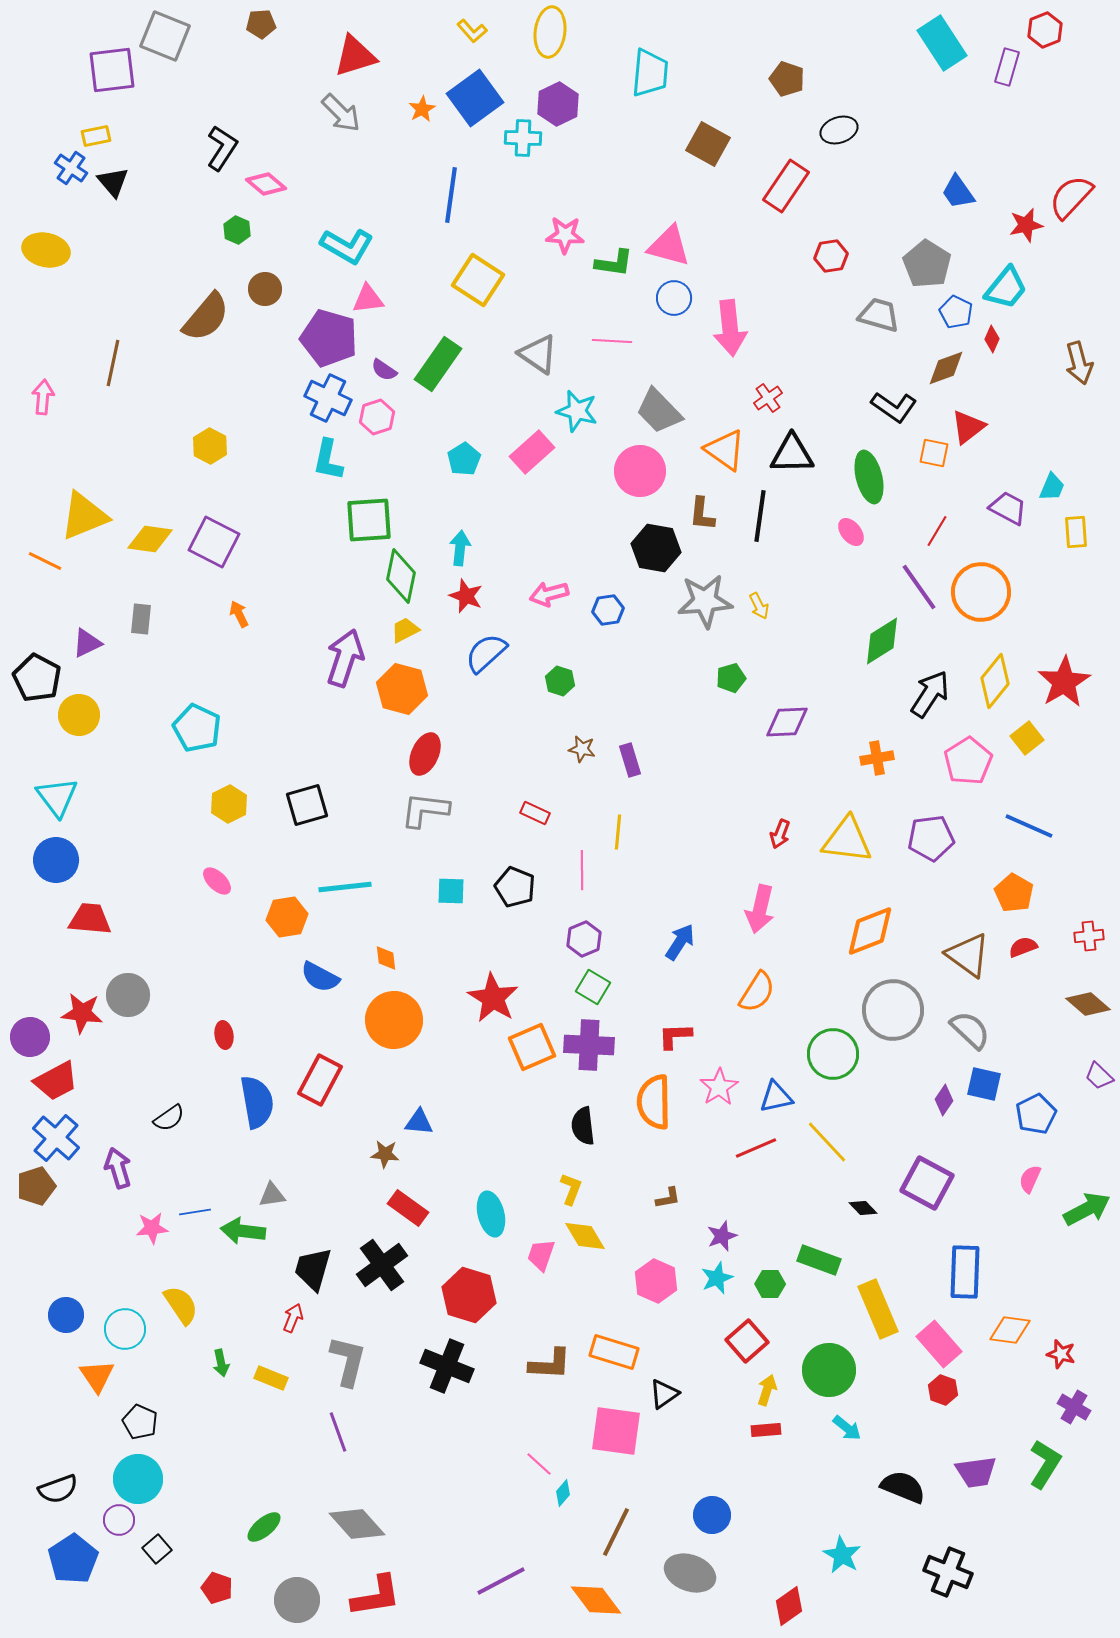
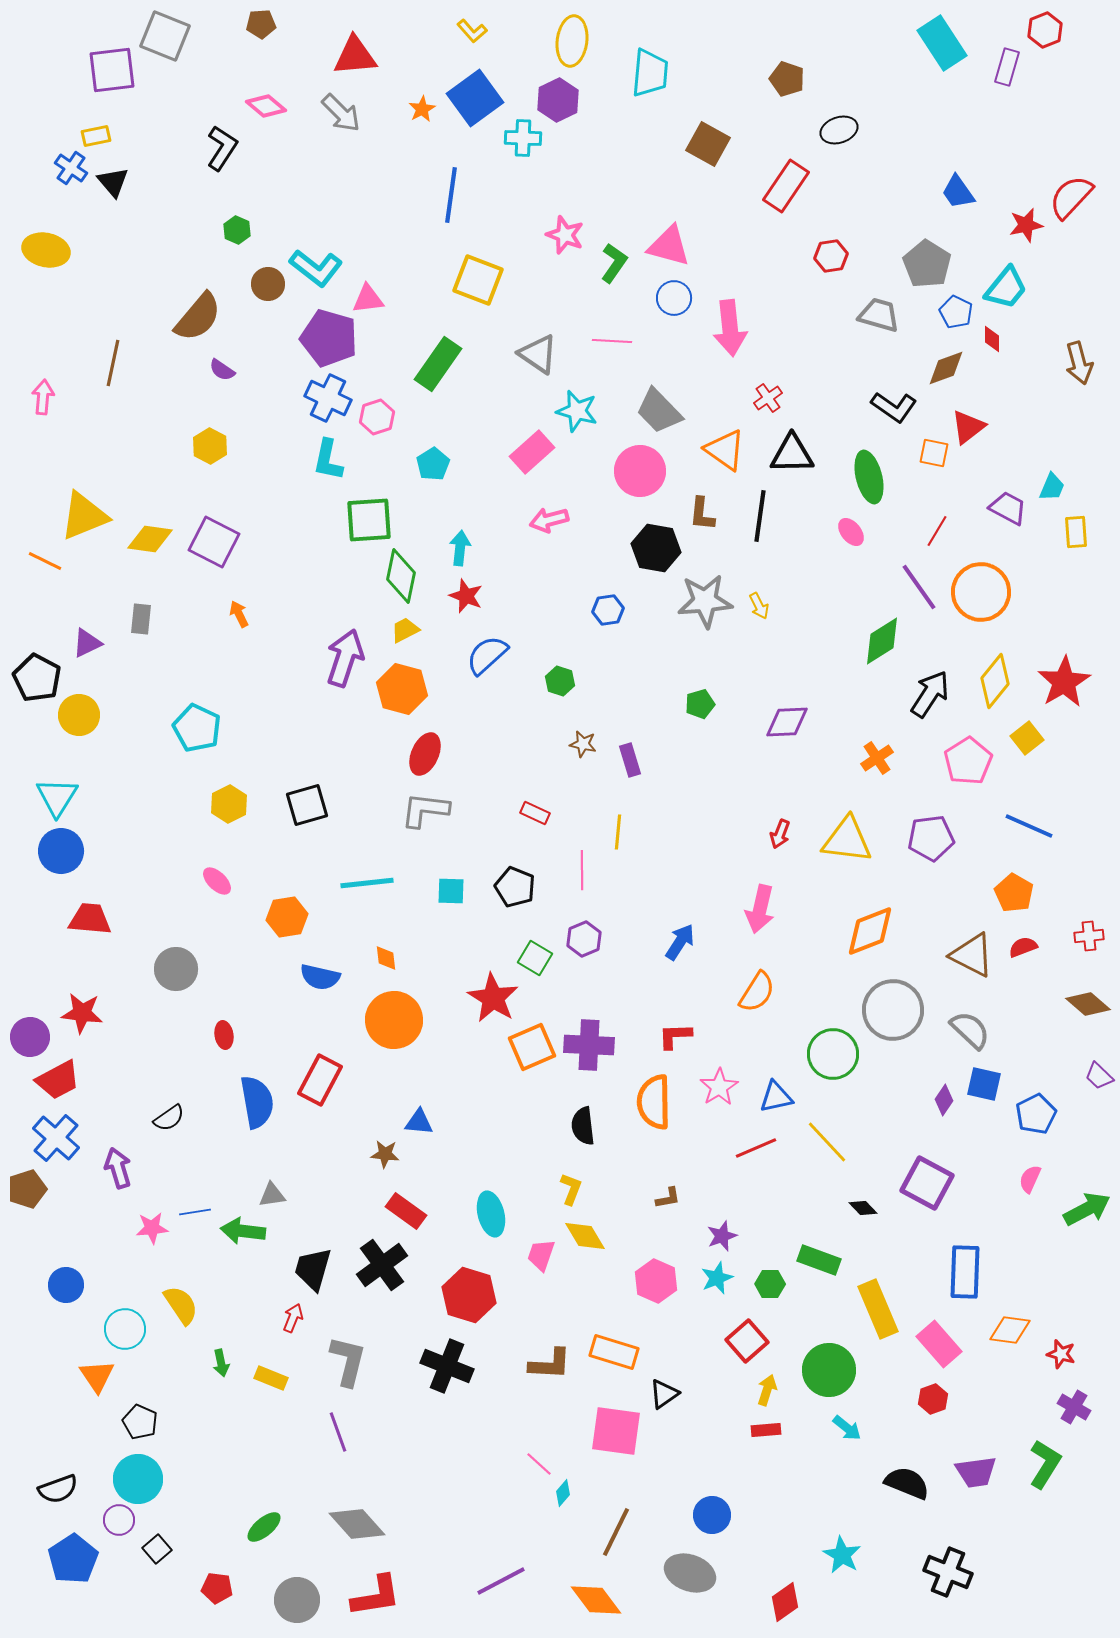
yellow ellipse at (550, 32): moved 22 px right, 9 px down
red triangle at (355, 56): rotated 12 degrees clockwise
purple hexagon at (558, 104): moved 4 px up
pink diamond at (266, 184): moved 78 px up
pink star at (565, 235): rotated 18 degrees clockwise
cyan L-shape at (347, 246): moved 31 px left, 22 px down; rotated 8 degrees clockwise
green L-shape at (614, 263): rotated 63 degrees counterclockwise
yellow square at (478, 280): rotated 12 degrees counterclockwise
brown circle at (265, 289): moved 3 px right, 5 px up
brown semicircle at (206, 317): moved 8 px left
red diamond at (992, 339): rotated 24 degrees counterclockwise
purple semicircle at (384, 370): moved 162 px left
cyan pentagon at (464, 459): moved 31 px left, 5 px down
pink arrow at (549, 594): moved 74 px up
blue semicircle at (486, 653): moved 1 px right, 2 px down
green pentagon at (731, 678): moved 31 px left, 26 px down
brown star at (582, 749): moved 1 px right, 5 px up
orange cross at (877, 758): rotated 24 degrees counterclockwise
cyan triangle at (57, 797): rotated 9 degrees clockwise
blue circle at (56, 860): moved 5 px right, 9 px up
cyan line at (345, 887): moved 22 px right, 4 px up
brown triangle at (968, 955): moved 4 px right; rotated 9 degrees counterclockwise
blue semicircle at (320, 977): rotated 15 degrees counterclockwise
green square at (593, 987): moved 58 px left, 29 px up
gray circle at (128, 995): moved 48 px right, 26 px up
red trapezoid at (56, 1081): moved 2 px right, 1 px up
brown pentagon at (36, 1186): moved 9 px left, 3 px down
red rectangle at (408, 1208): moved 2 px left, 3 px down
blue circle at (66, 1315): moved 30 px up
red hexagon at (943, 1390): moved 10 px left, 9 px down; rotated 20 degrees clockwise
black semicircle at (903, 1487): moved 4 px right, 4 px up
red pentagon at (217, 1588): rotated 12 degrees counterclockwise
red diamond at (789, 1606): moved 4 px left, 4 px up
